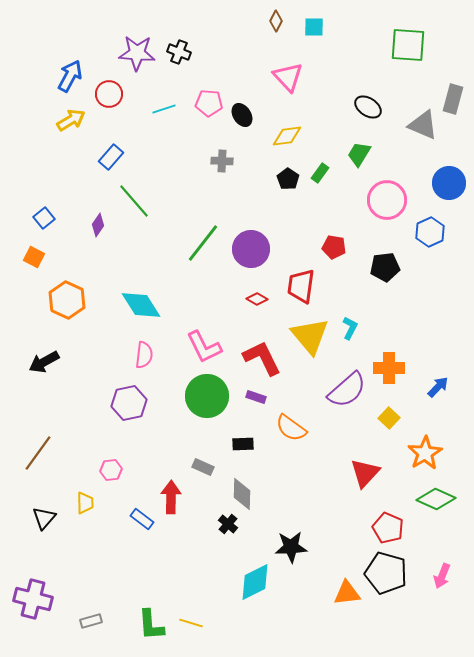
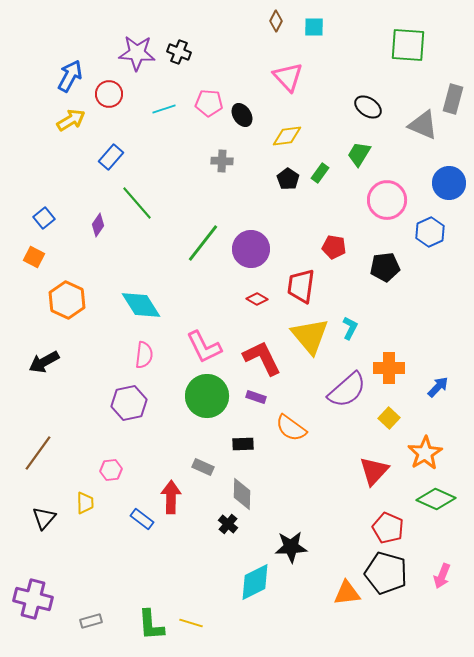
green line at (134, 201): moved 3 px right, 2 px down
red triangle at (365, 473): moved 9 px right, 2 px up
